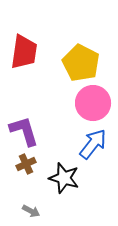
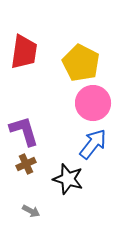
black star: moved 4 px right, 1 px down
